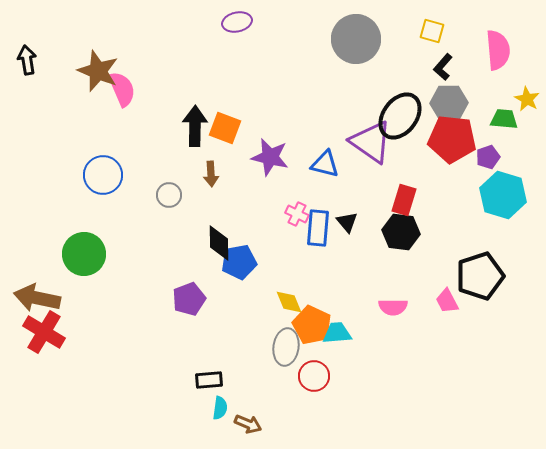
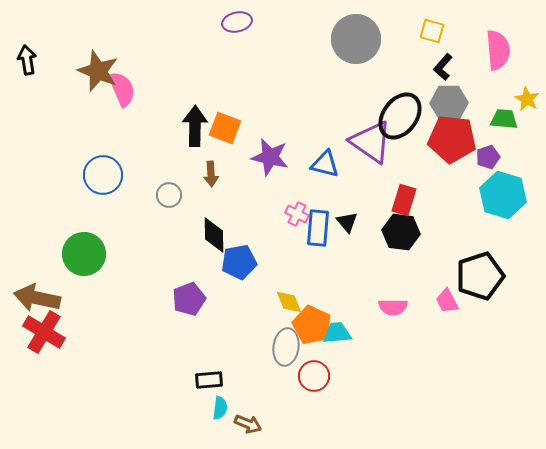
black diamond at (219, 243): moved 5 px left, 8 px up
